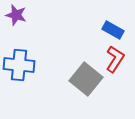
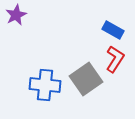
purple star: rotated 30 degrees clockwise
blue cross: moved 26 px right, 20 px down
gray square: rotated 16 degrees clockwise
